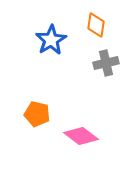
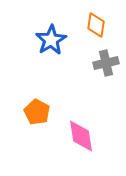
orange pentagon: moved 2 px up; rotated 15 degrees clockwise
pink diamond: rotated 44 degrees clockwise
